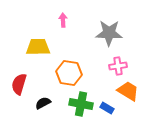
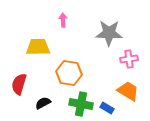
pink cross: moved 11 px right, 7 px up
